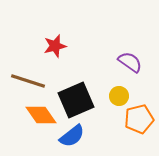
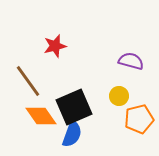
purple semicircle: moved 1 px right, 1 px up; rotated 20 degrees counterclockwise
brown line: rotated 36 degrees clockwise
black square: moved 2 px left, 7 px down
orange diamond: moved 1 px down
blue semicircle: moved 2 px up; rotated 32 degrees counterclockwise
